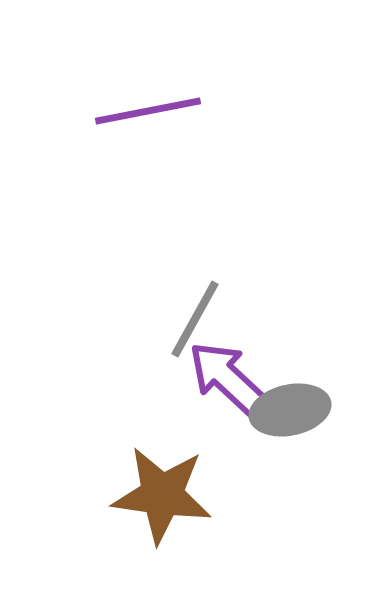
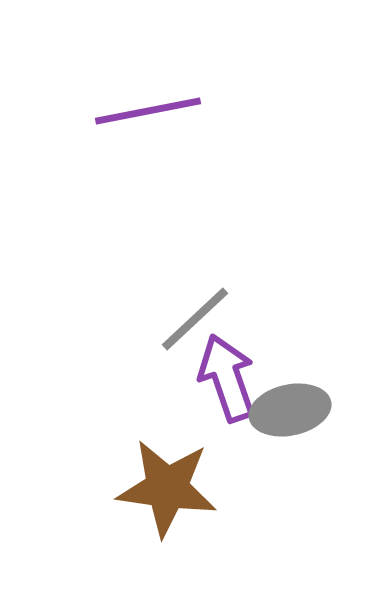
gray line: rotated 18 degrees clockwise
purple arrow: rotated 28 degrees clockwise
brown star: moved 5 px right, 7 px up
